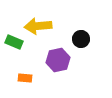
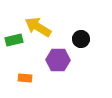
yellow arrow: moved 1 px down; rotated 36 degrees clockwise
green rectangle: moved 2 px up; rotated 36 degrees counterclockwise
purple hexagon: rotated 15 degrees clockwise
